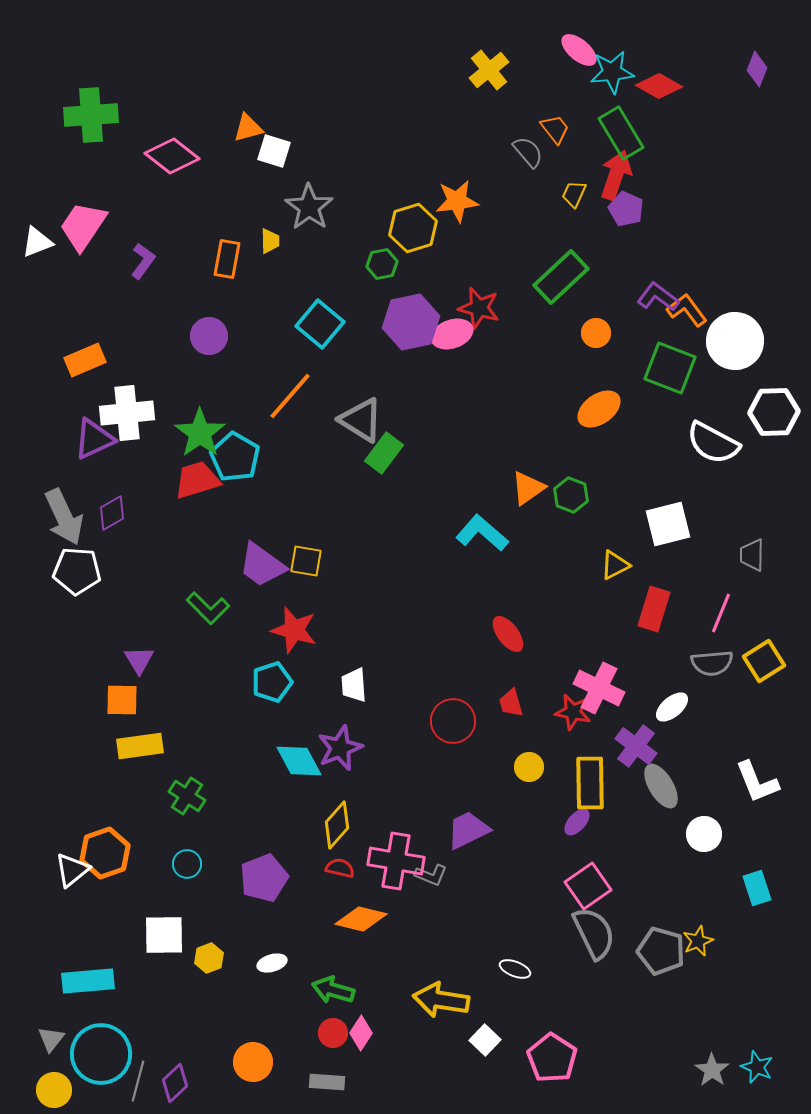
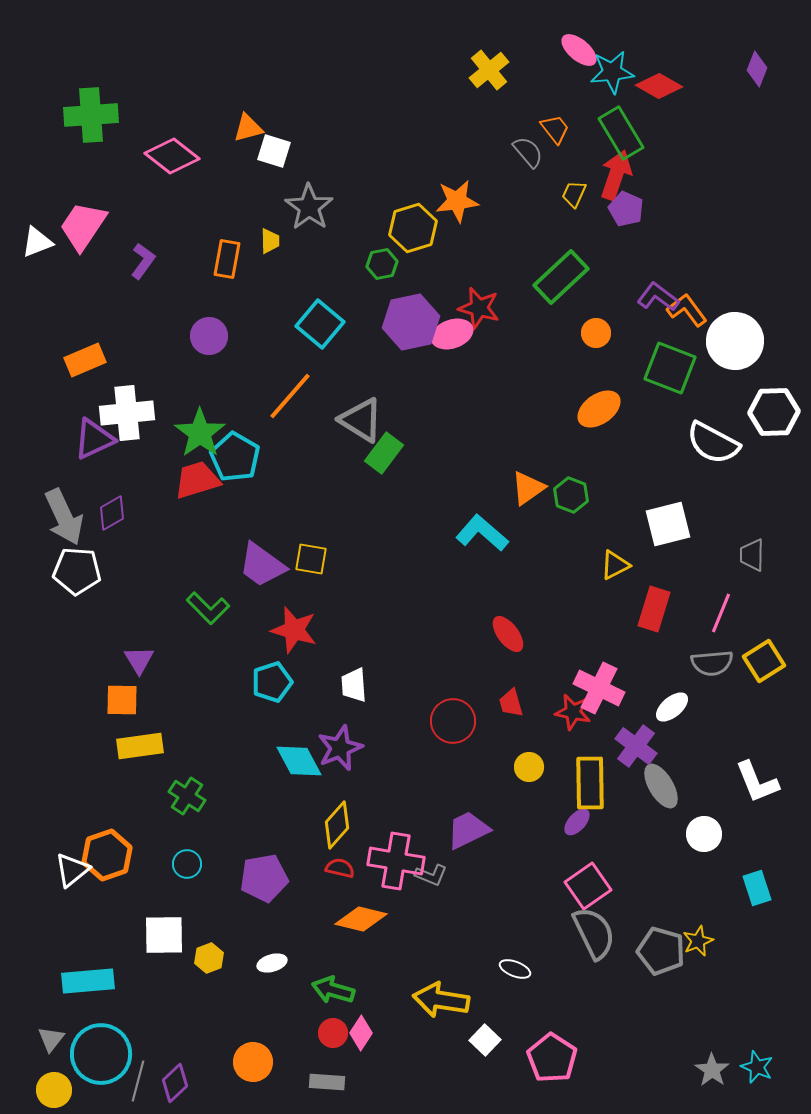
yellow square at (306, 561): moved 5 px right, 2 px up
orange hexagon at (105, 853): moved 2 px right, 2 px down
purple pentagon at (264, 878): rotated 12 degrees clockwise
